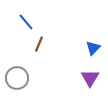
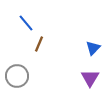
blue line: moved 1 px down
gray circle: moved 2 px up
